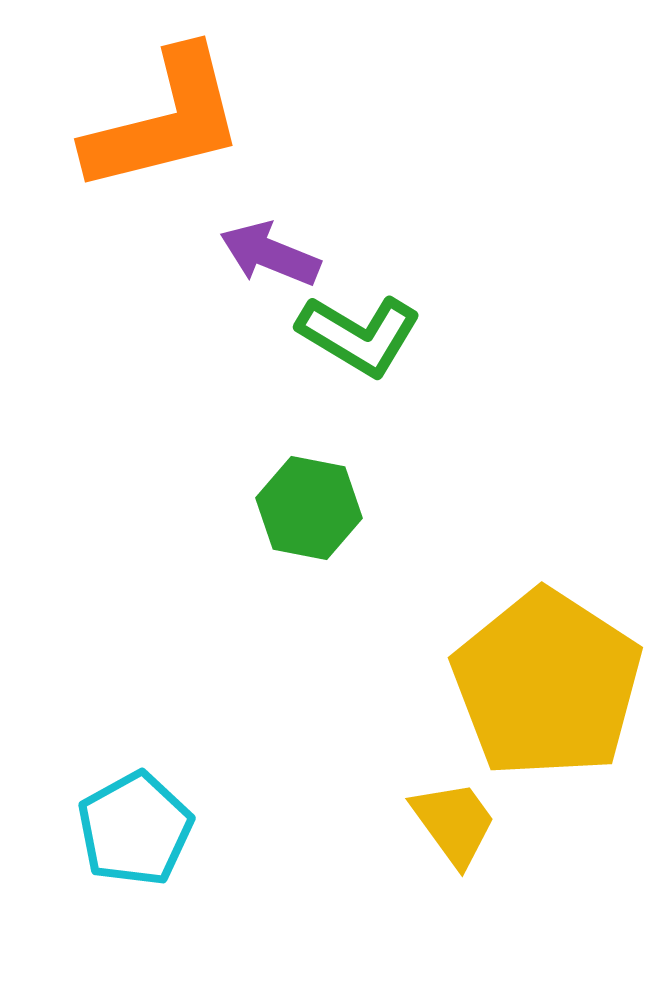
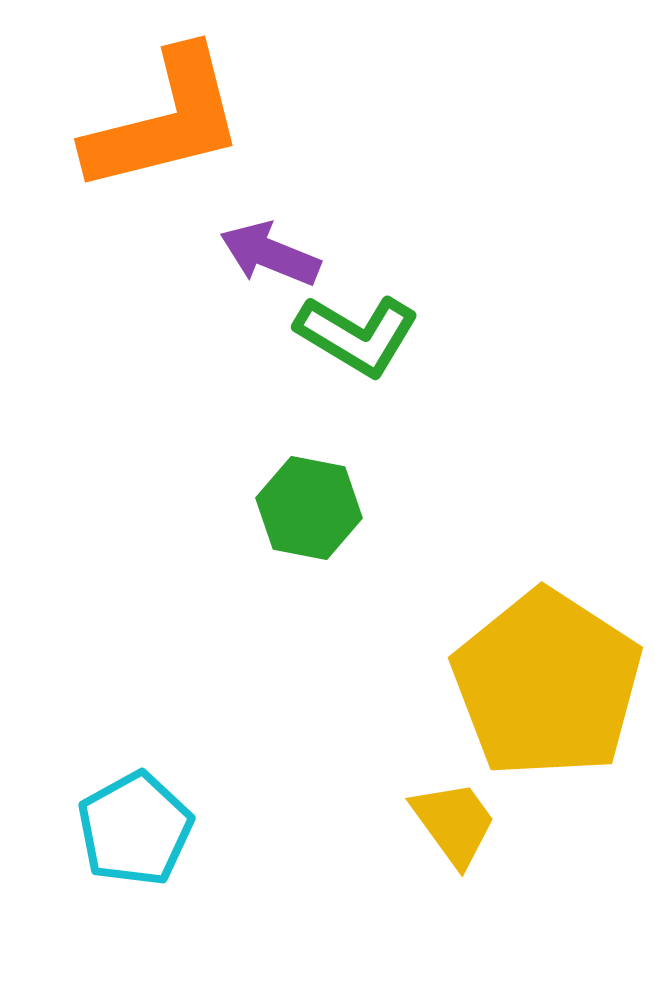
green L-shape: moved 2 px left
